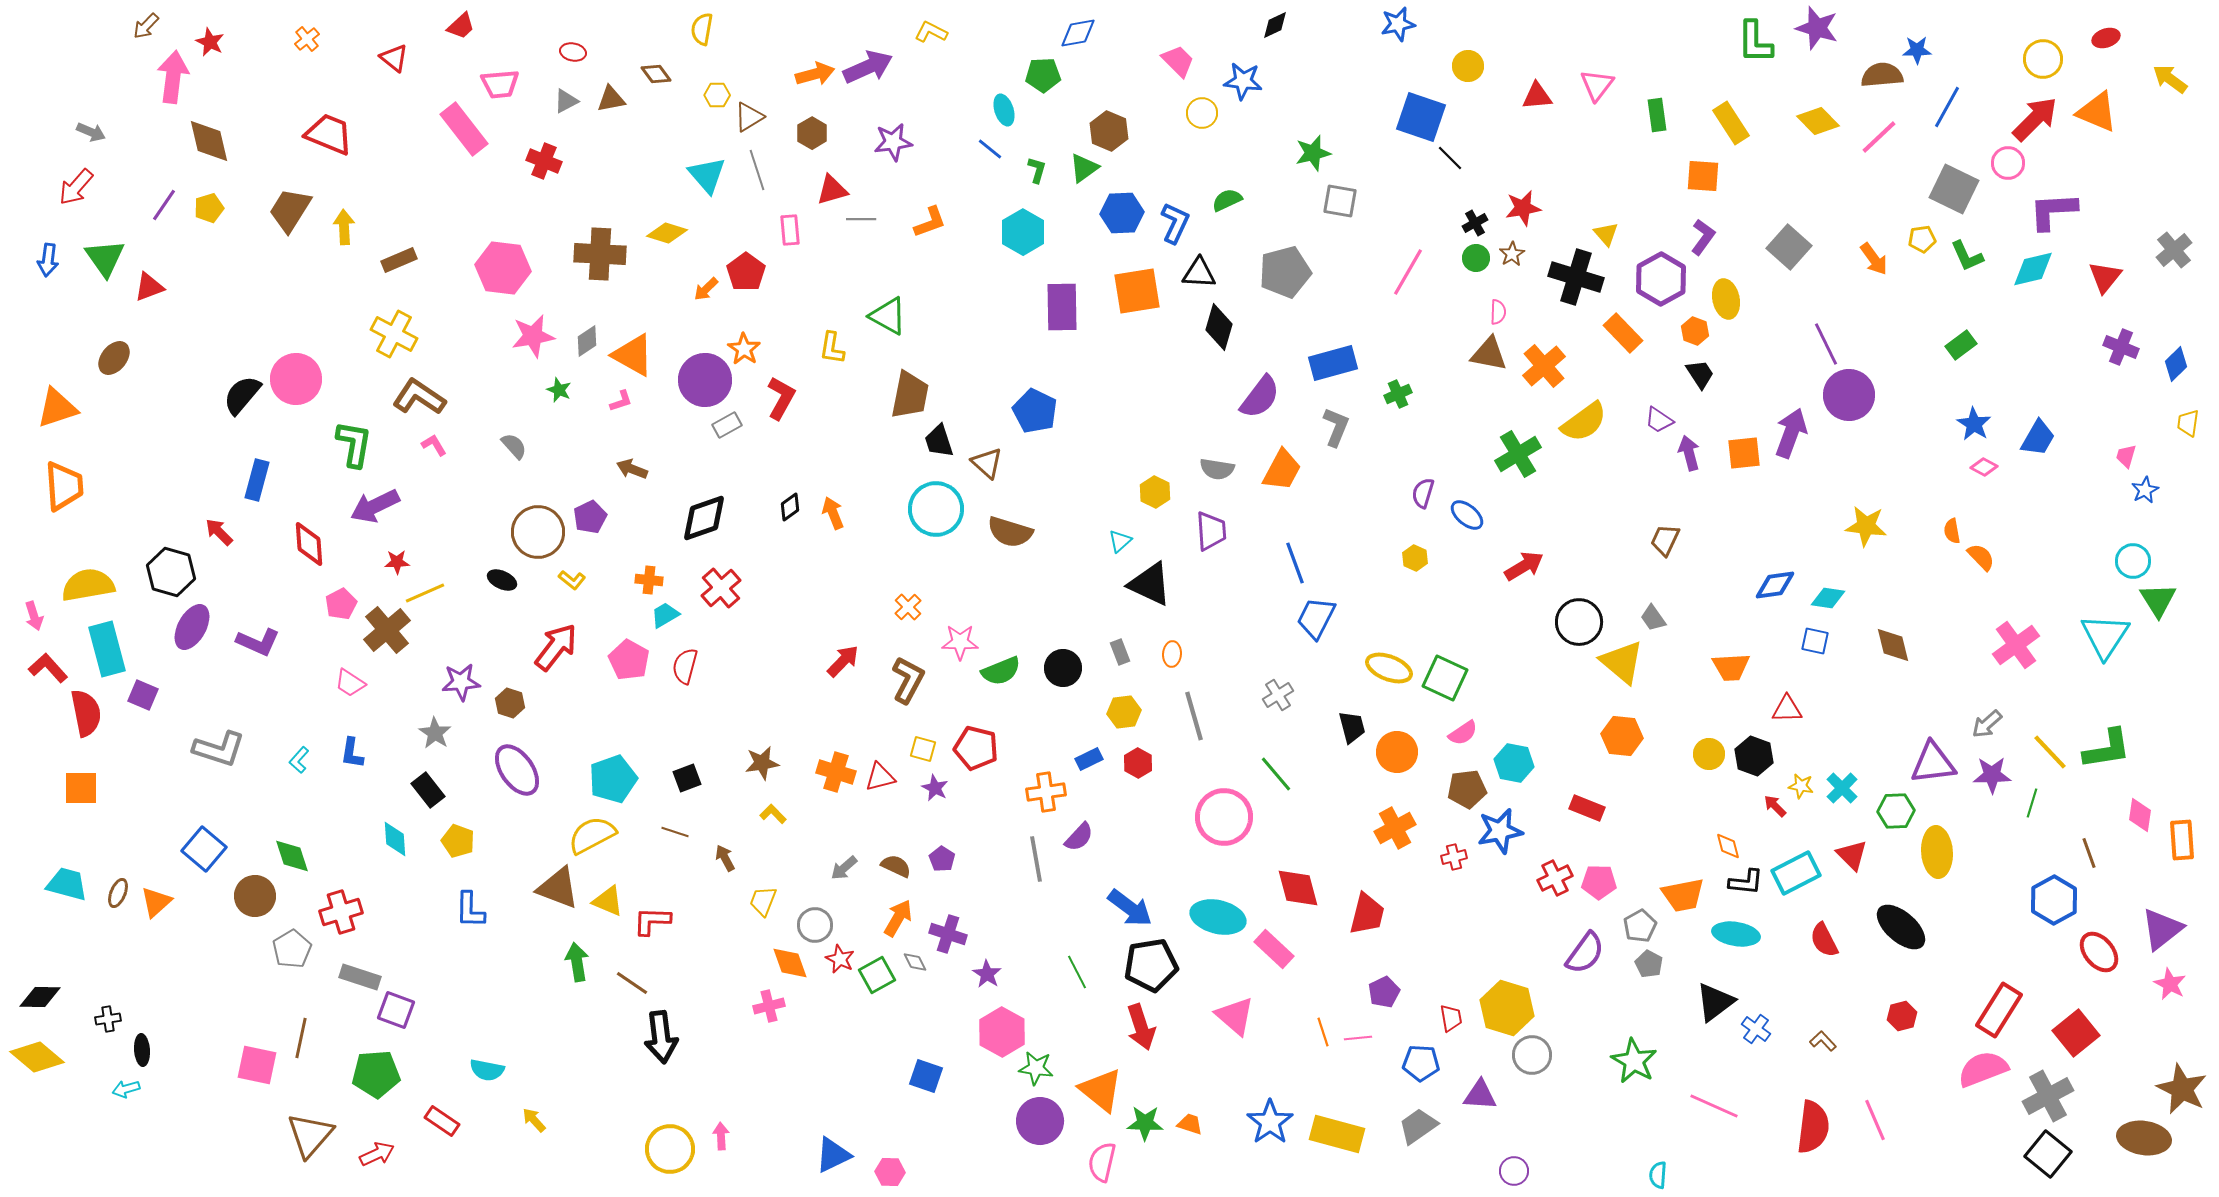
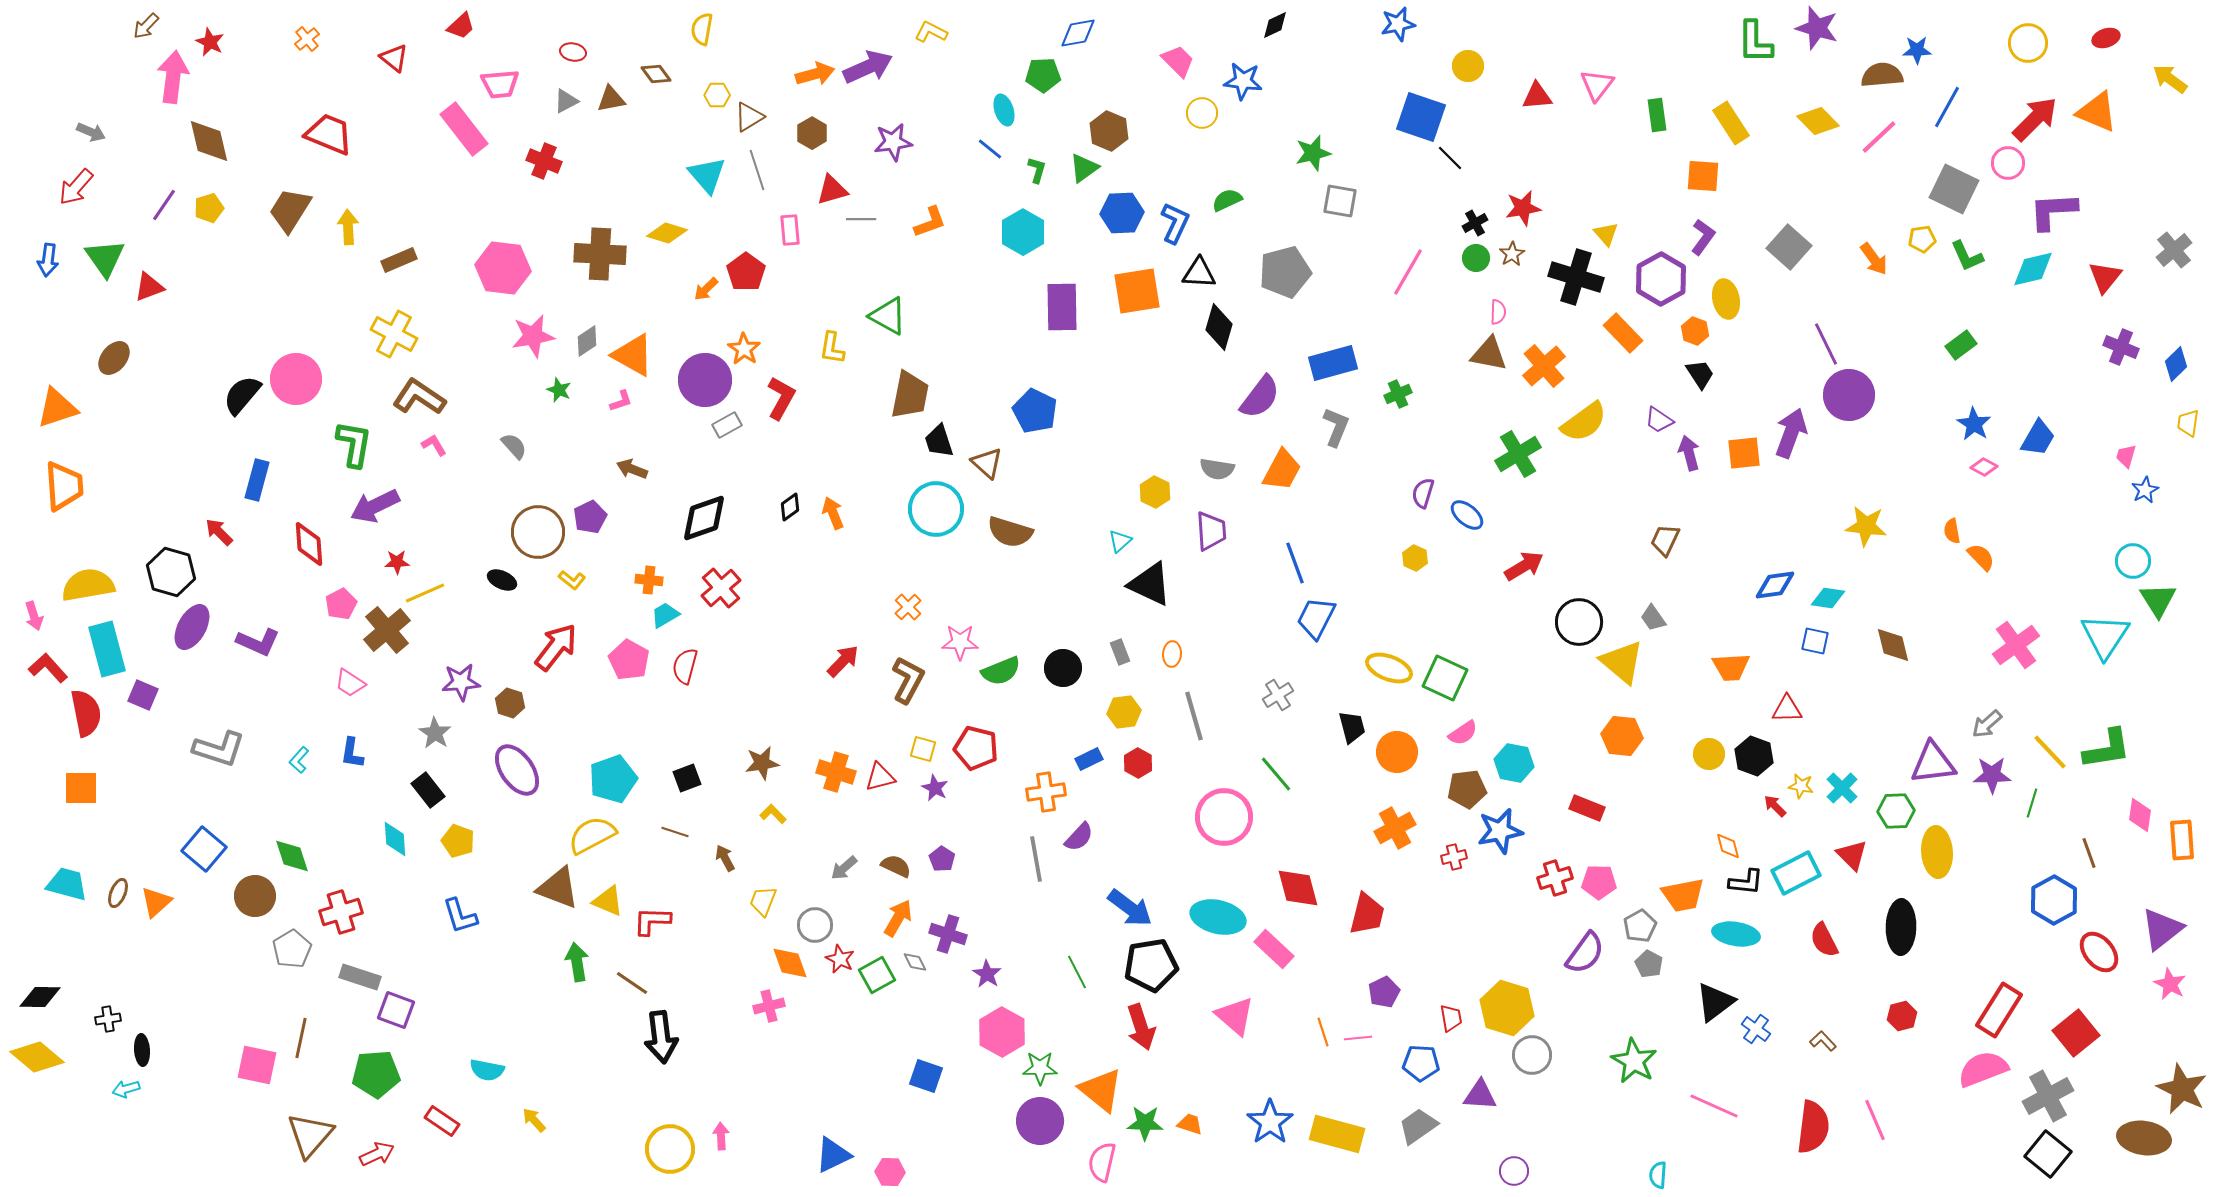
yellow circle at (2043, 59): moved 15 px left, 16 px up
yellow arrow at (344, 227): moved 4 px right
red cross at (1555, 878): rotated 8 degrees clockwise
blue L-shape at (470, 910): moved 10 px left, 6 px down; rotated 18 degrees counterclockwise
black ellipse at (1901, 927): rotated 50 degrees clockwise
green star at (1036, 1068): moved 4 px right; rotated 8 degrees counterclockwise
